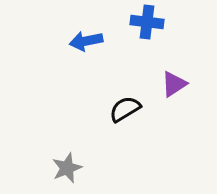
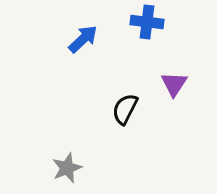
blue arrow: moved 3 px left, 2 px up; rotated 148 degrees clockwise
purple triangle: rotated 24 degrees counterclockwise
black semicircle: rotated 32 degrees counterclockwise
